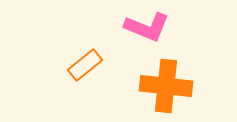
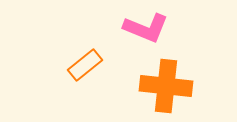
pink L-shape: moved 1 px left, 1 px down
